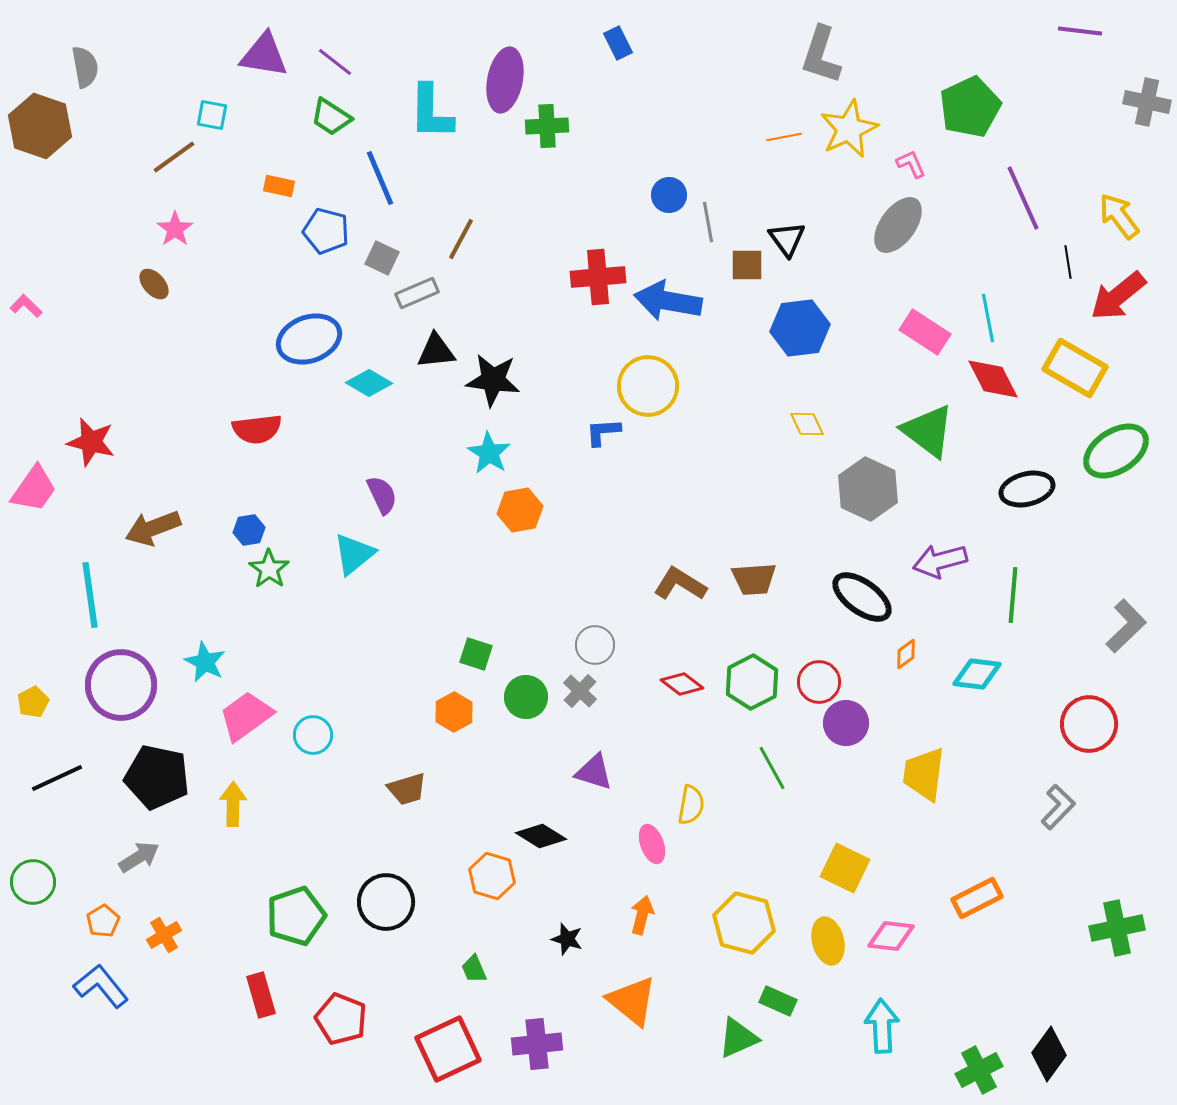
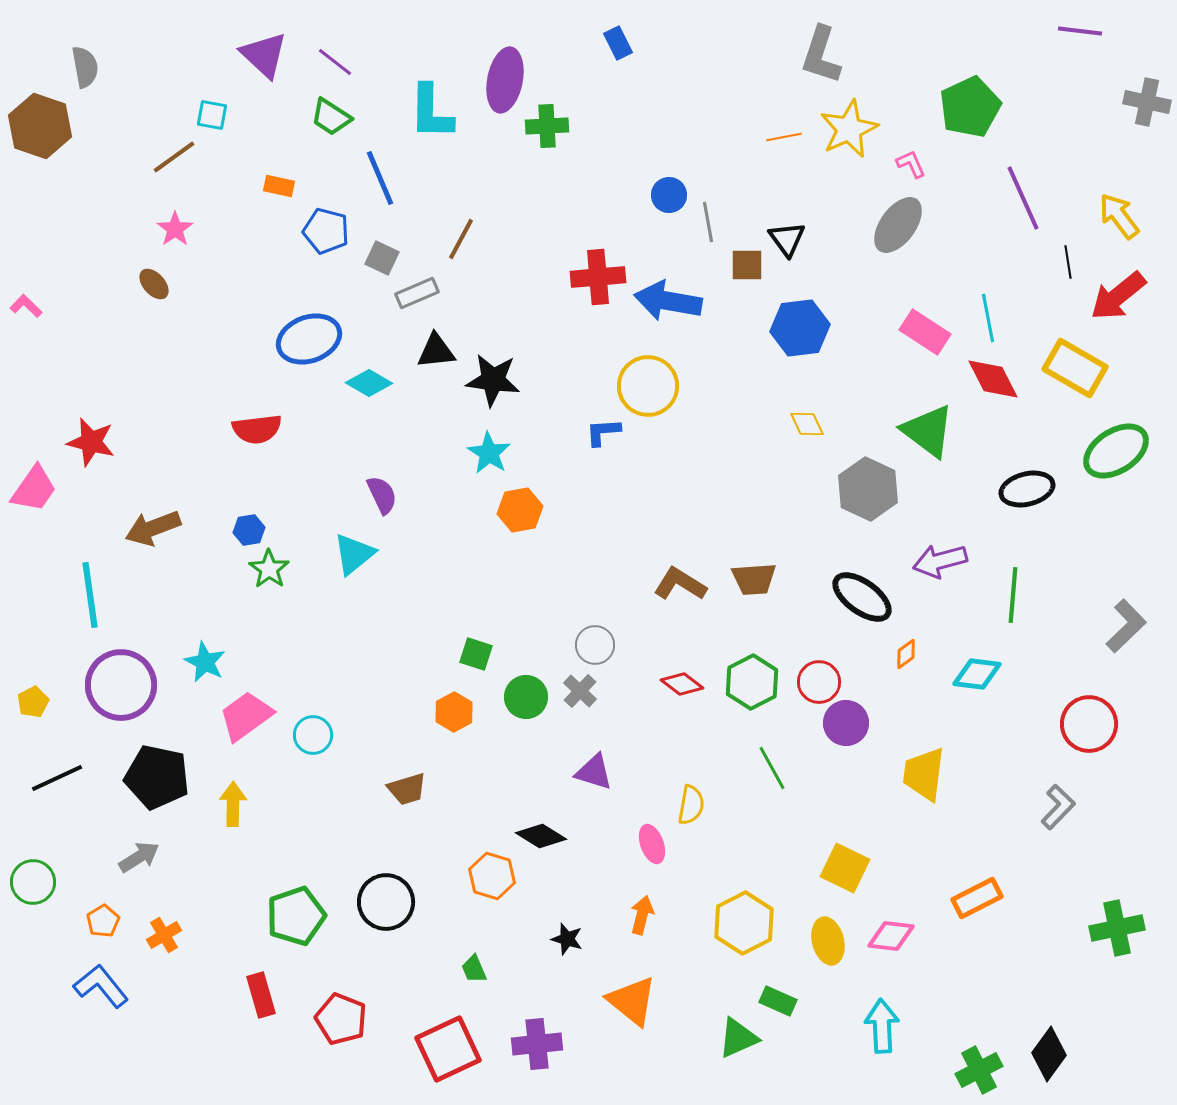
purple triangle at (264, 55): rotated 34 degrees clockwise
yellow hexagon at (744, 923): rotated 18 degrees clockwise
